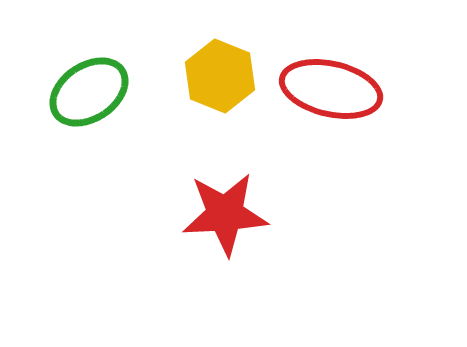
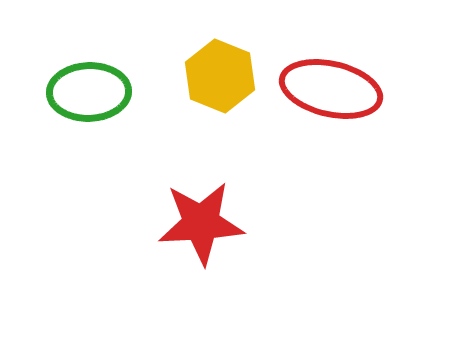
green ellipse: rotated 32 degrees clockwise
red star: moved 24 px left, 9 px down
